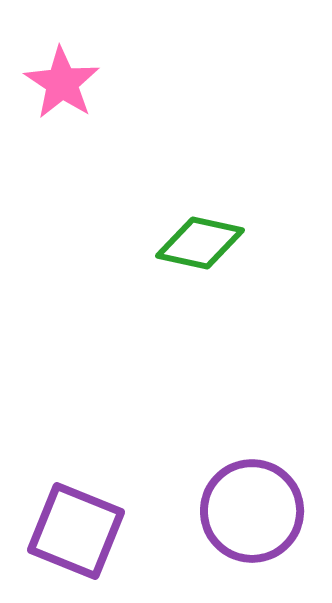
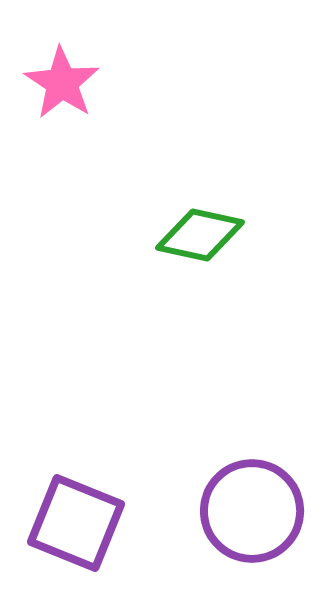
green diamond: moved 8 px up
purple square: moved 8 px up
